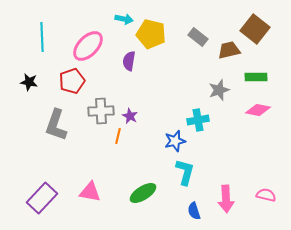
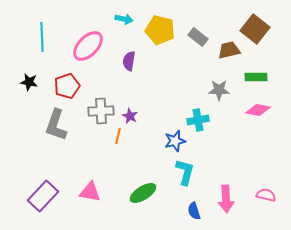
yellow pentagon: moved 9 px right, 4 px up
red pentagon: moved 5 px left, 5 px down
gray star: rotated 20 degrees clockwise
purple rectangle: moved 1 px right, 2 px up
